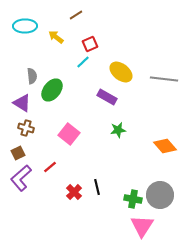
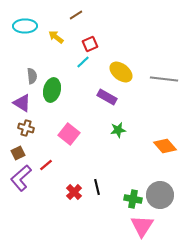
green ellipse: rotated 25 degrees counterclockwise
red line: moved 4 px left, 2 px up
